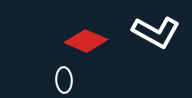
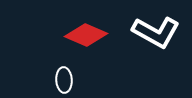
red diamond: moved 6 px up
